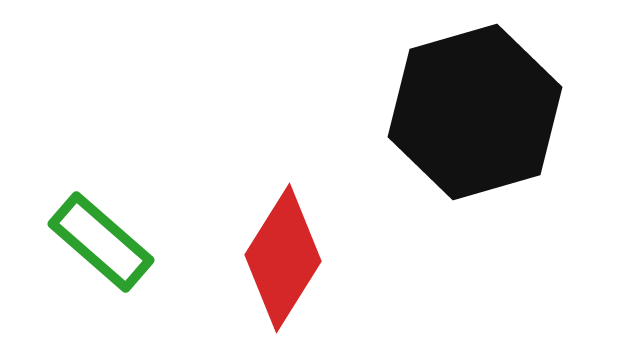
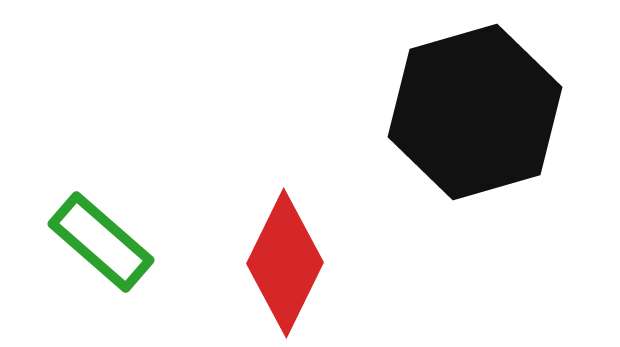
red diamond: moved 2 px right, 5 px down; rotated 6 degrees counterclockwise
